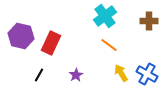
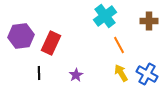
purple hexagon: rotated 20 degrees counterclockwise
orange line: moved 10 px right; rotated 24 degrees clockwise
black line: moved 2 px up; rotated 32 degrees counterclockwise
